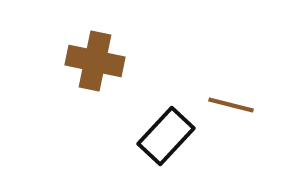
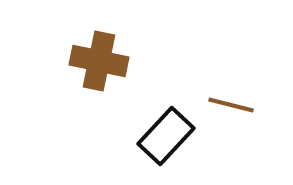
brown cross: moved 4 px right
